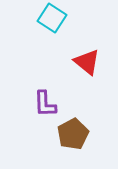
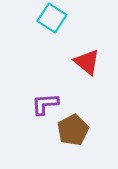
purple L-shape: rotated 88 degrees clockwise
brown pentagon: moved 4 px up
